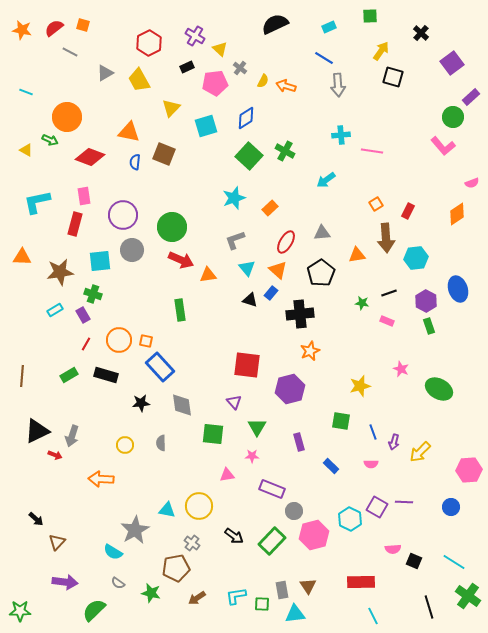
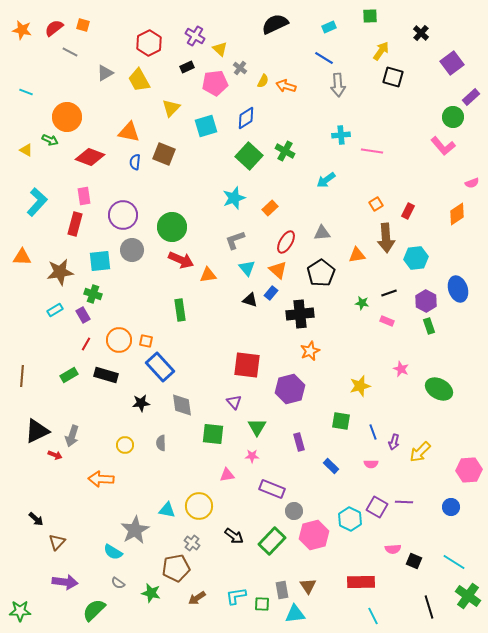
cyan L-shape at (37, 202): rotated 144 degrees clockwise
